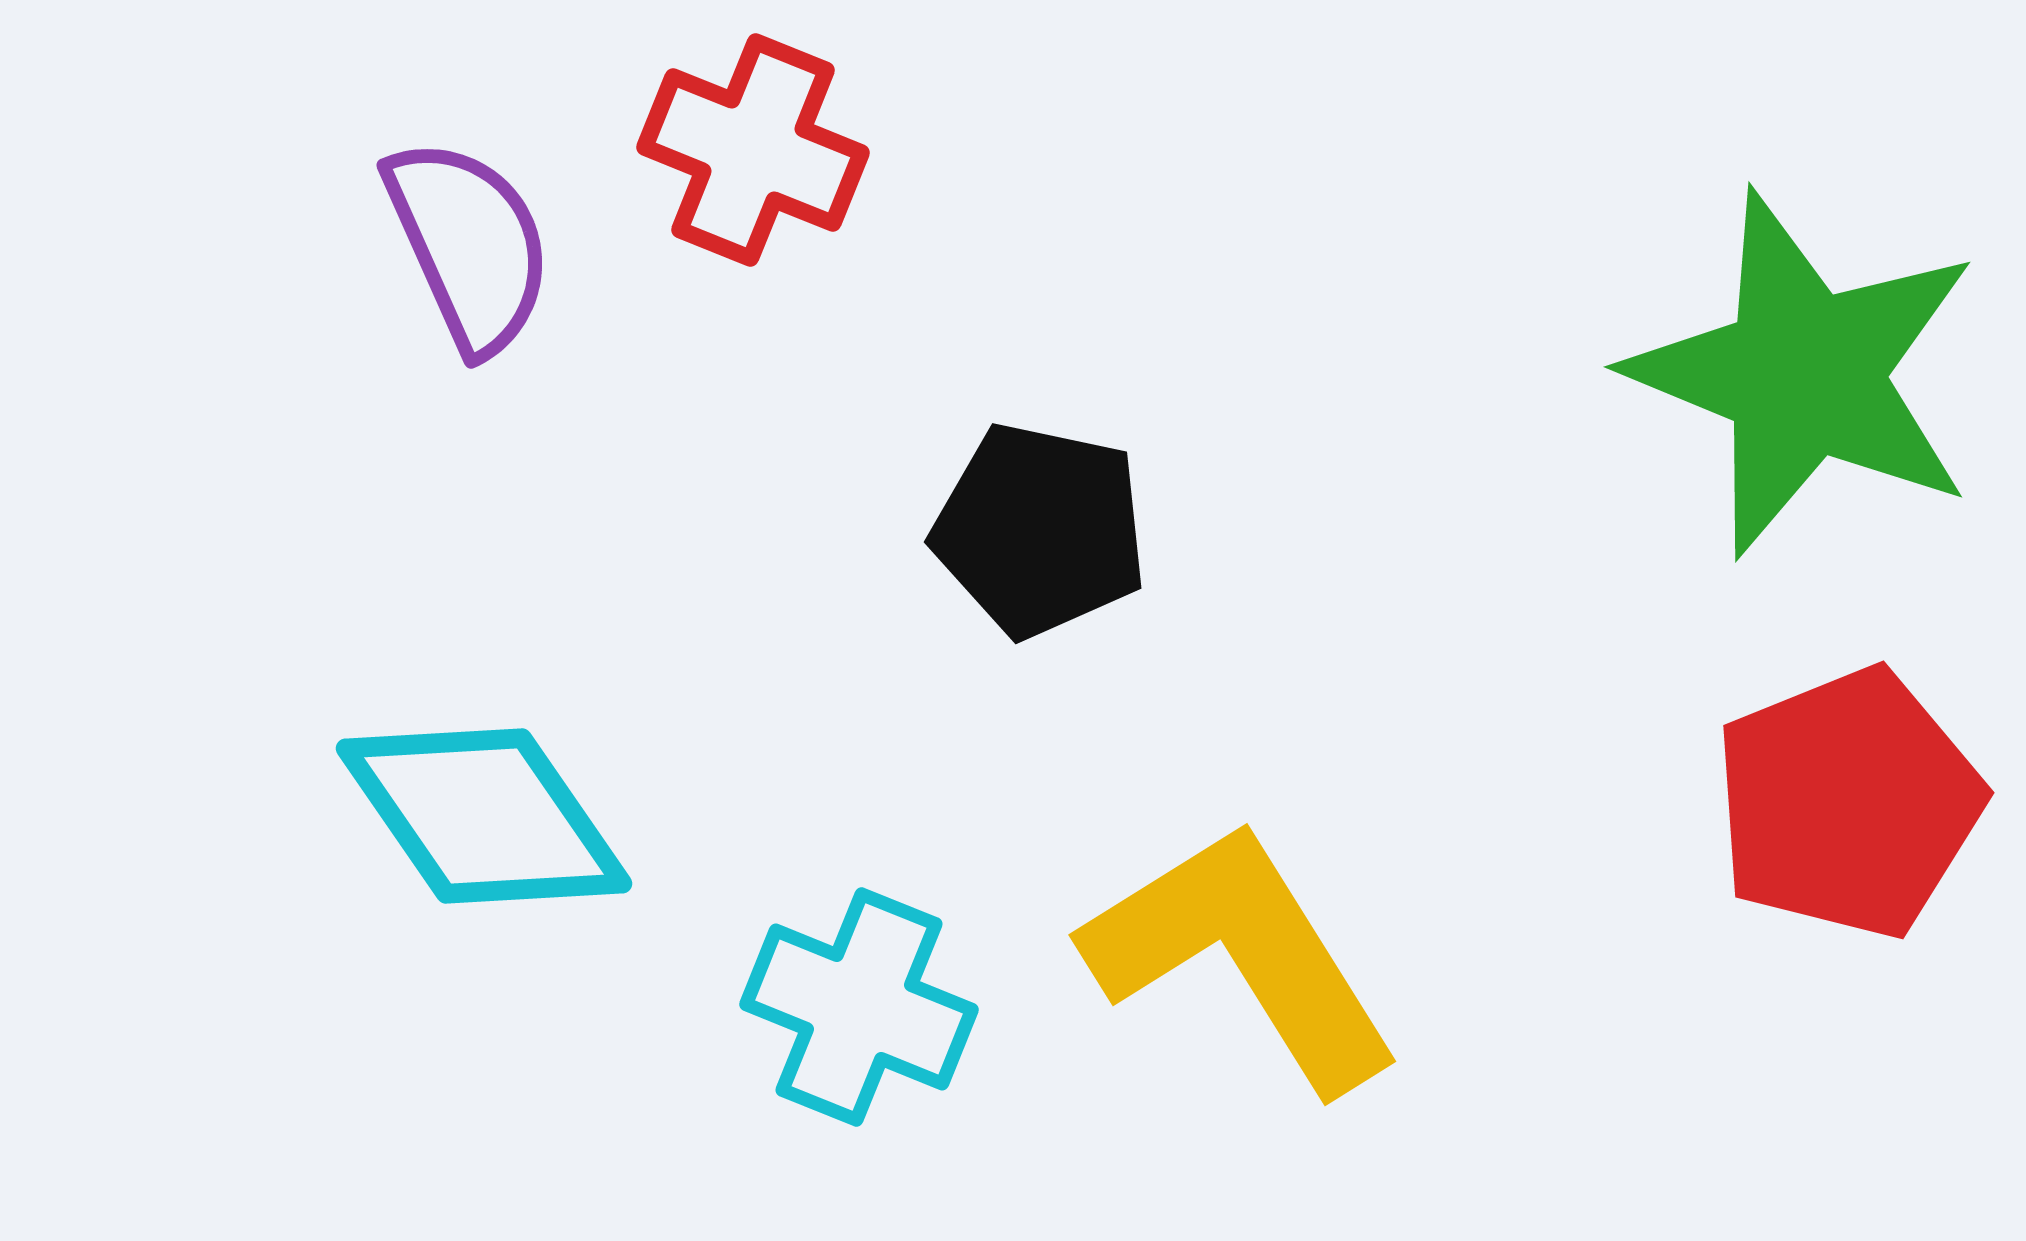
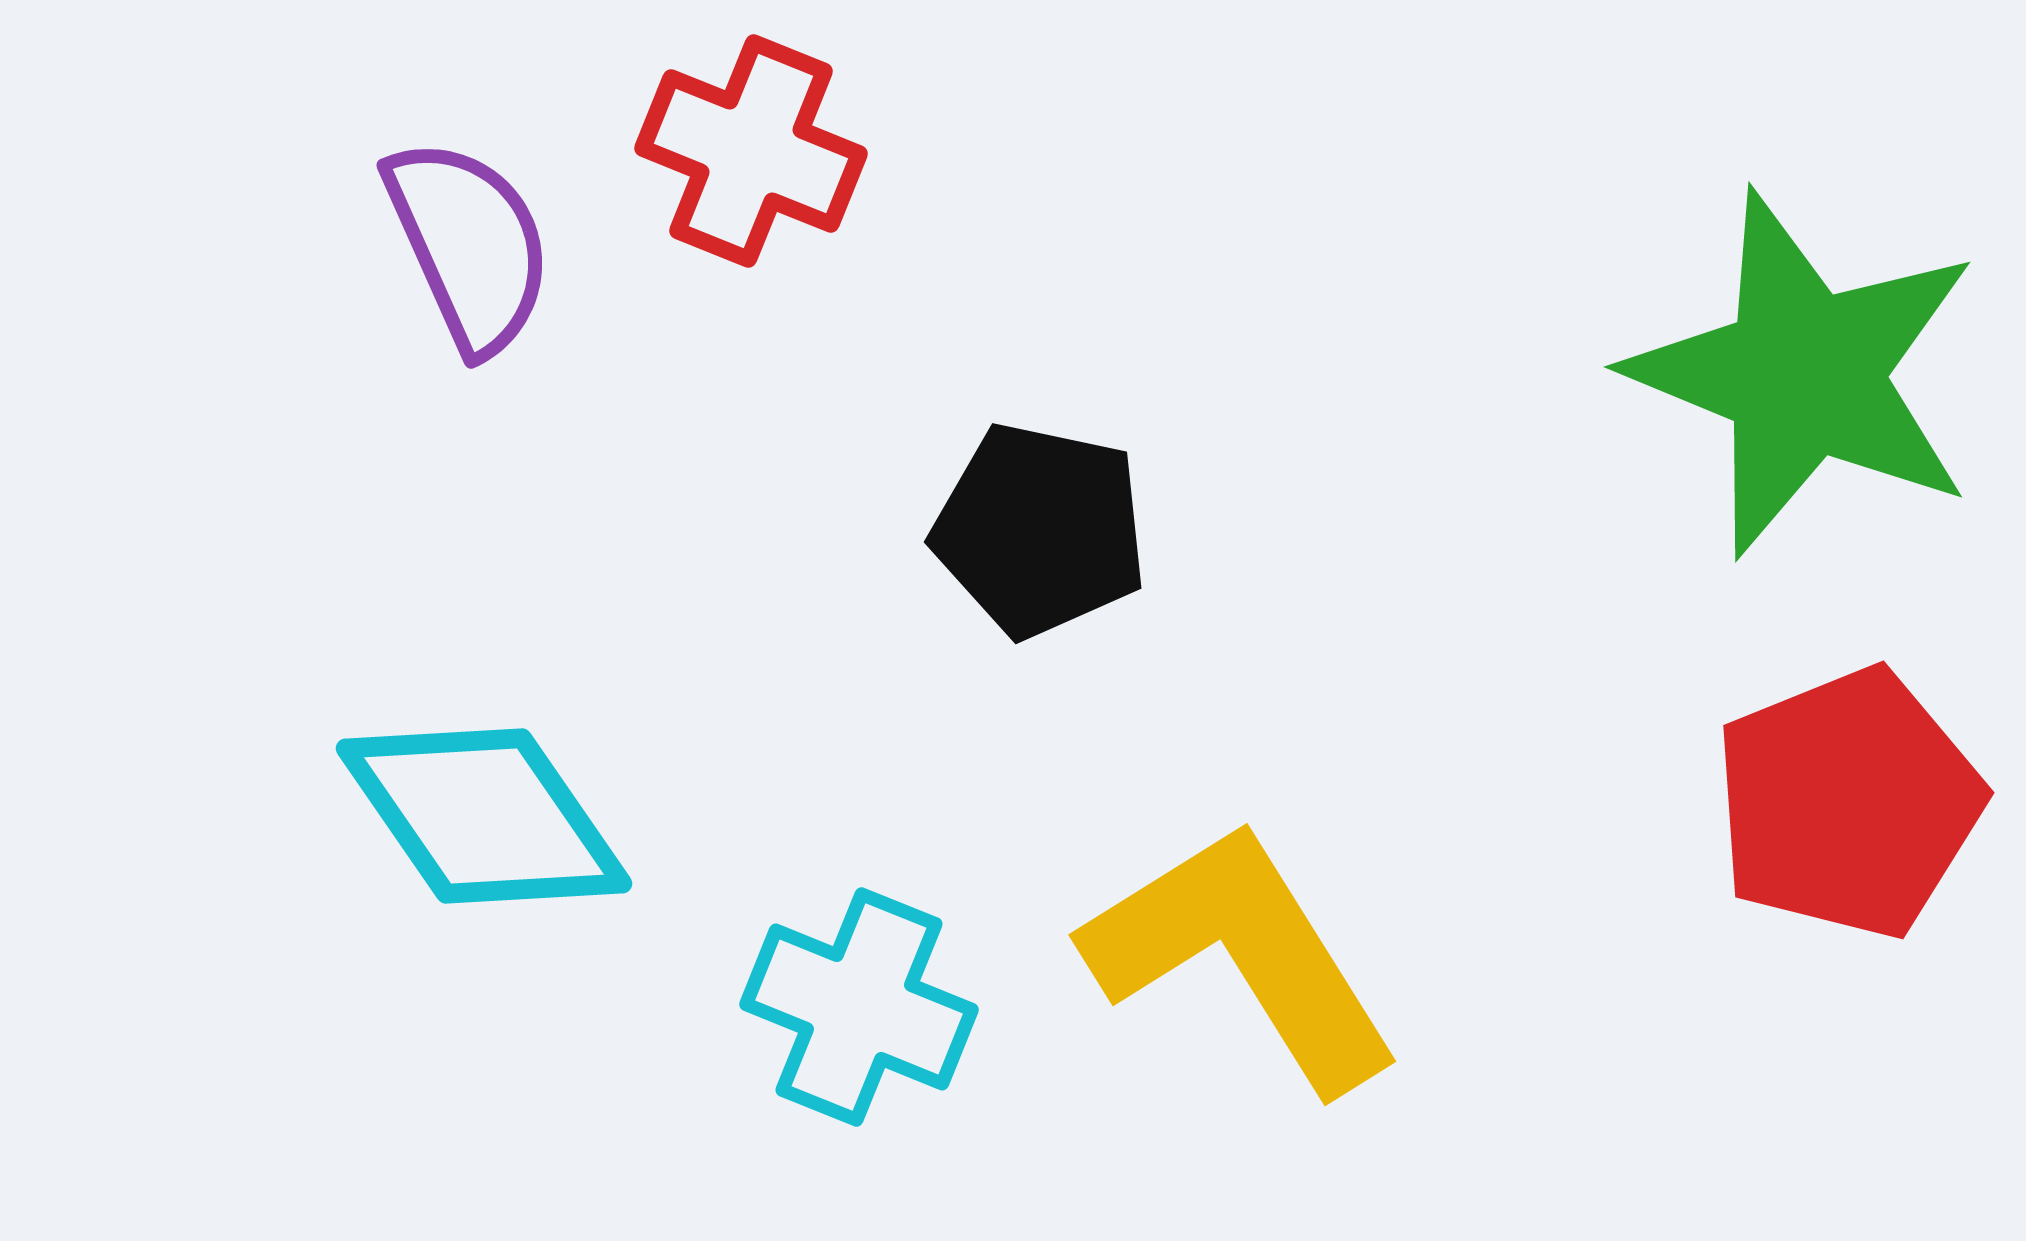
red cross: moved 2 px left, 1 px down
